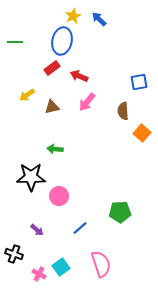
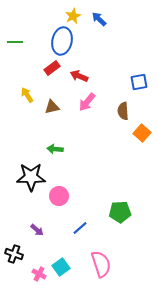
yellow arrow: rotated 91 degrees clockwise
